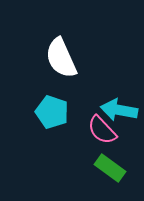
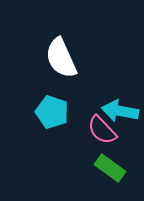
cyan arrow: moved 1 px right, 1 px down
